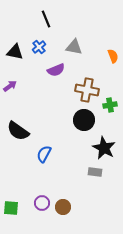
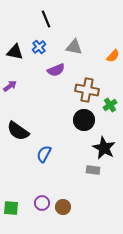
orange semicircle: rotated 64 degrees clockwise
green cross: rotated 24 degrees counterclockwise
gray rectangle: moved 2 px left, 2 px up
